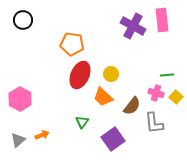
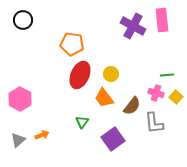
orange trapezoid: moved 1 px right, 1 px down; rotated 10 degrees clockwise
